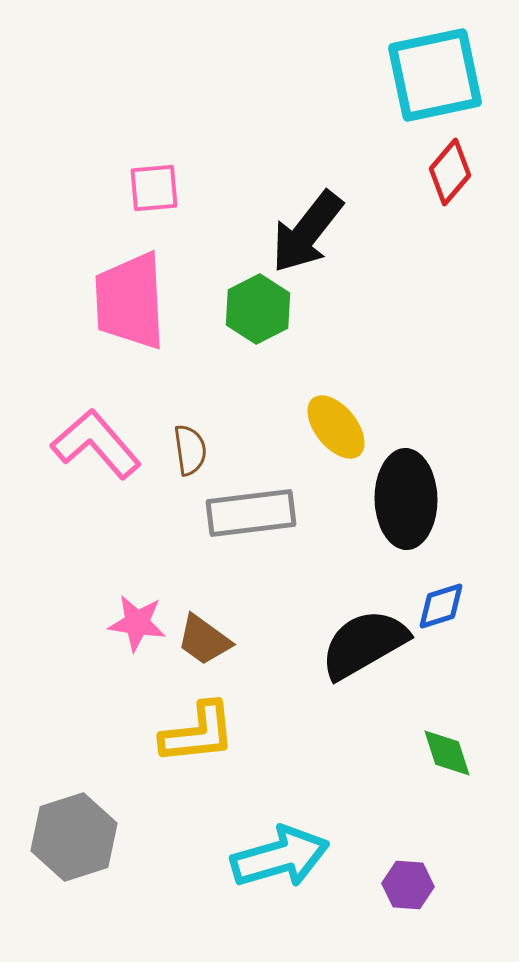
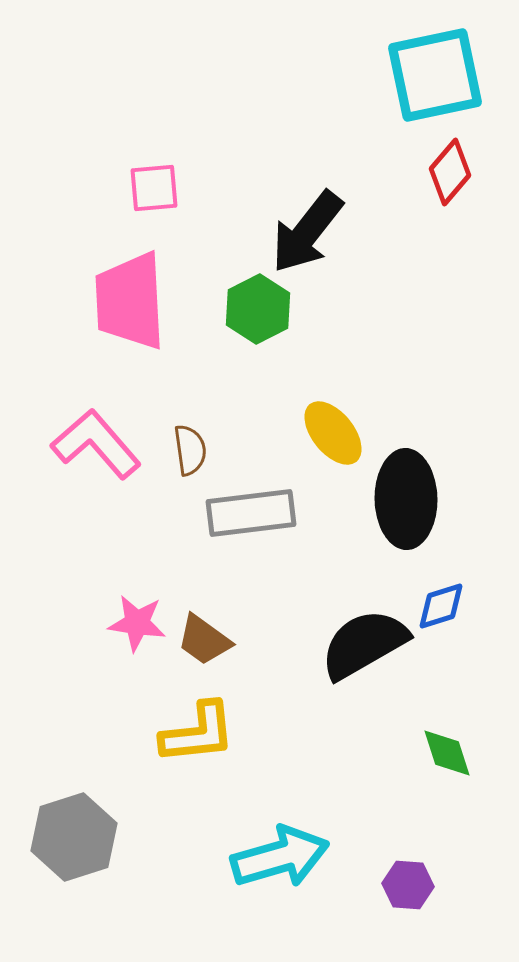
yellow ellipse: moved 3 px left, 6 px down
